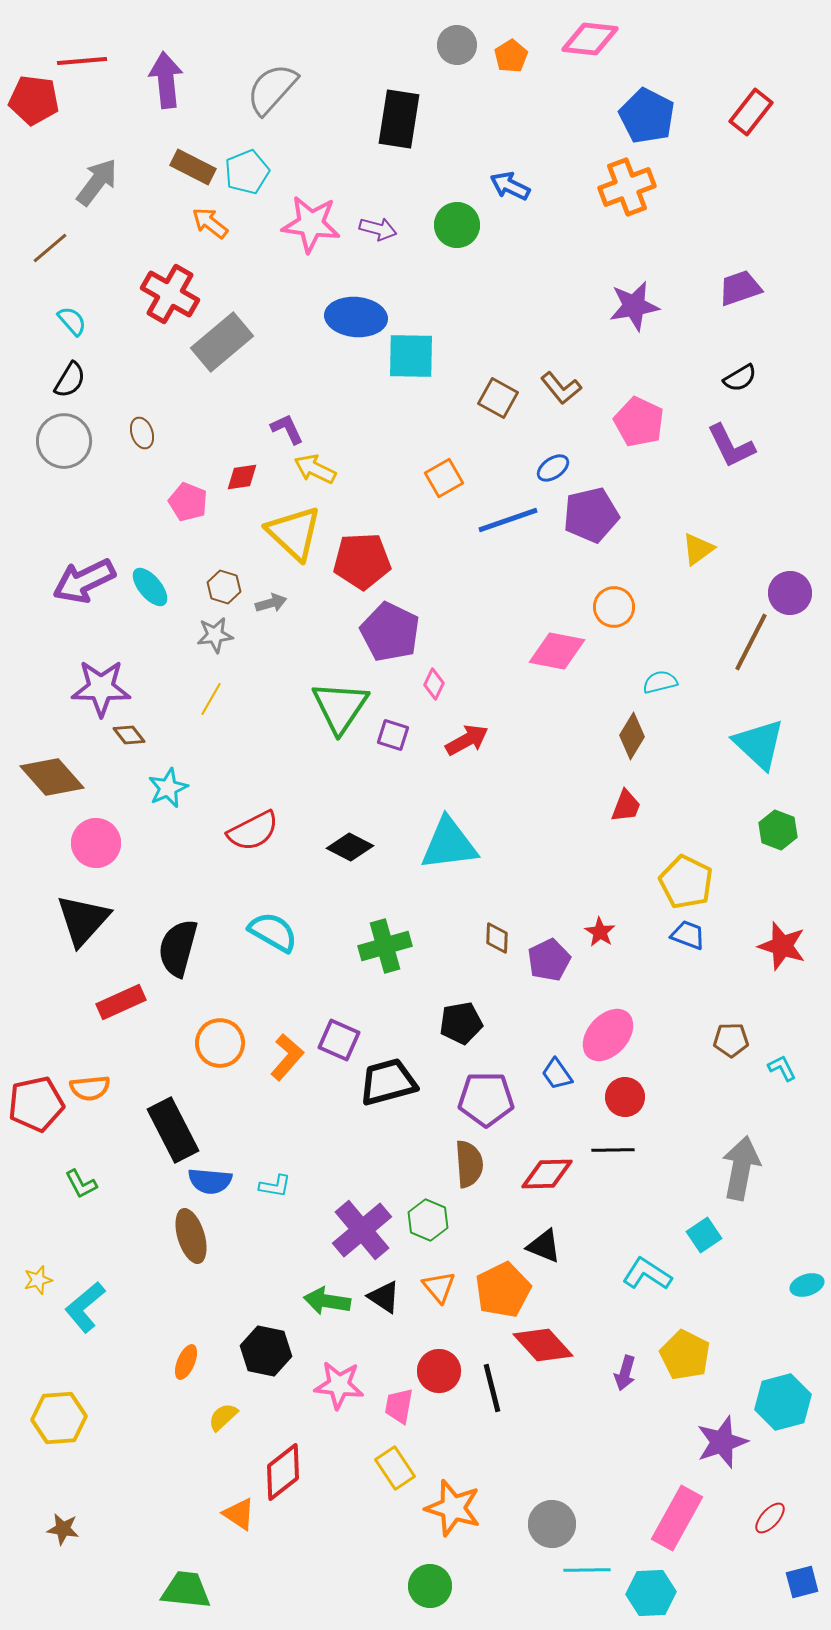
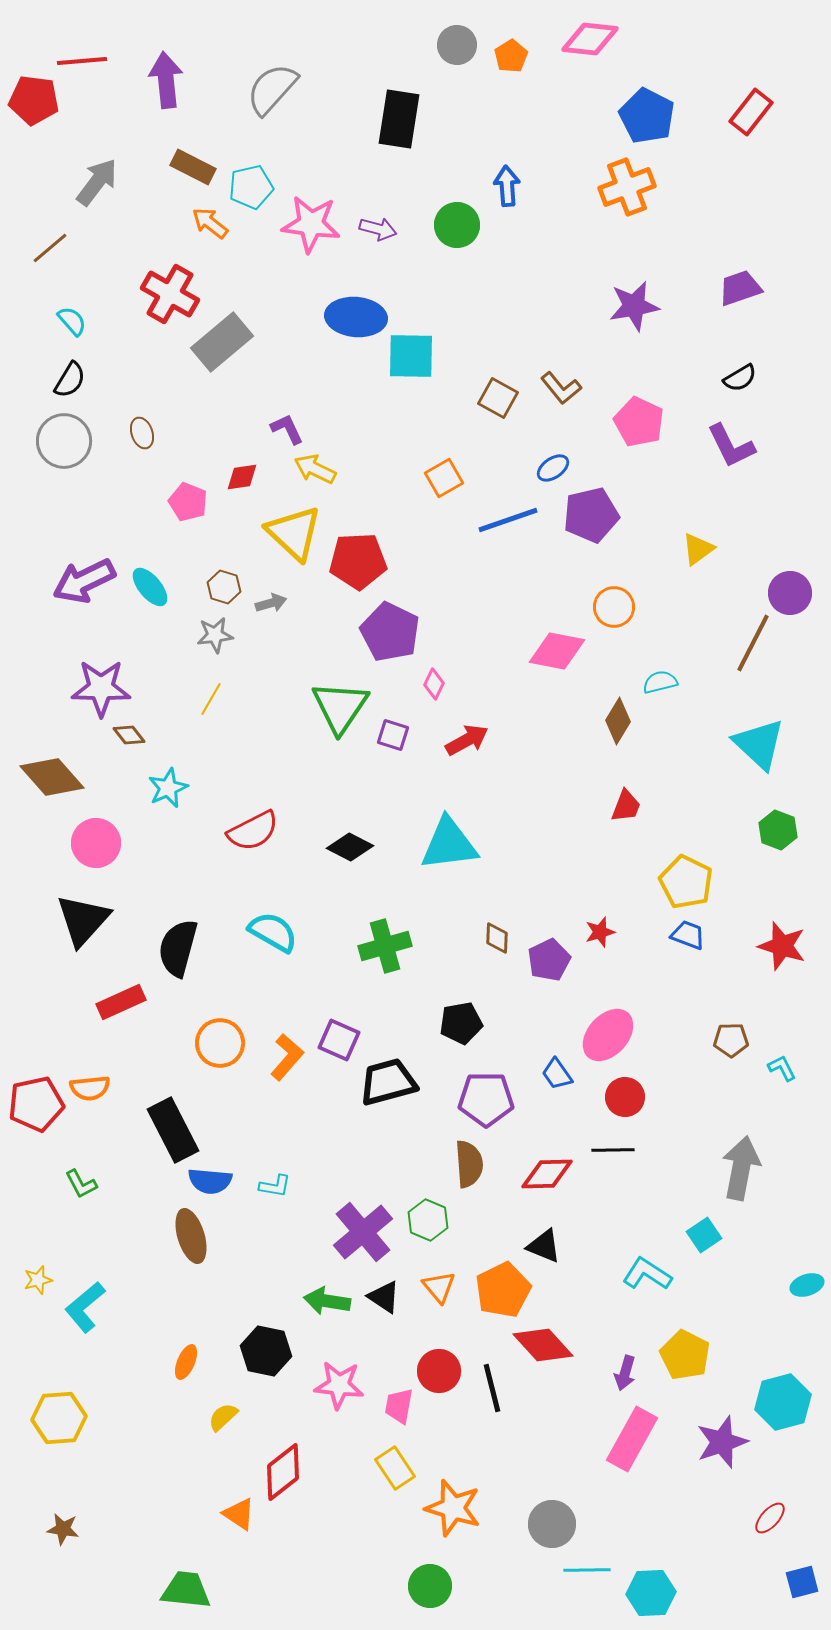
cyan pentagon at (247, 172): moved 4 px right, 15 px down; rotated 9 degrees clockwise
blue arrow at (510, 186): moved 3 px left; rotated 60 degrees clockwise
red pentagon at (362, 561): moved 4 px left
brown line at (751, 642): moved 2 px right, 1 px down
brown diamond at (632, 736): moved 14 px left, 15 px up
red star at (600, 932): rotated 24 degrees clockwise
purple cross at (362, 1230): moved 1 px right, 2 px down
pink rectangle at (677, 1518): moved 45 px left, 79 px up
